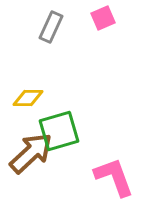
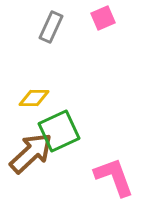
yellow diamond: moved 6 px right
green square: rotated 9 degrees counterclockwise
